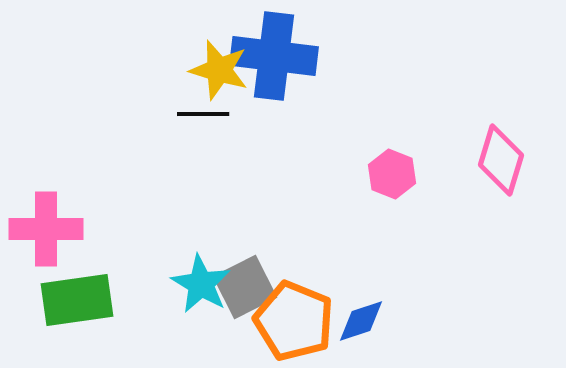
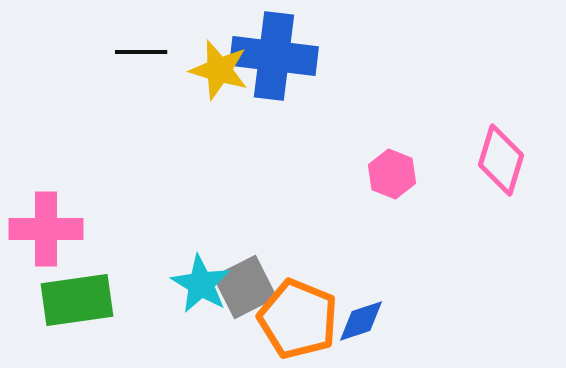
black line: moved 62 px left, 62 px up
orange pentagon: moved 4 px right, 2 px up
